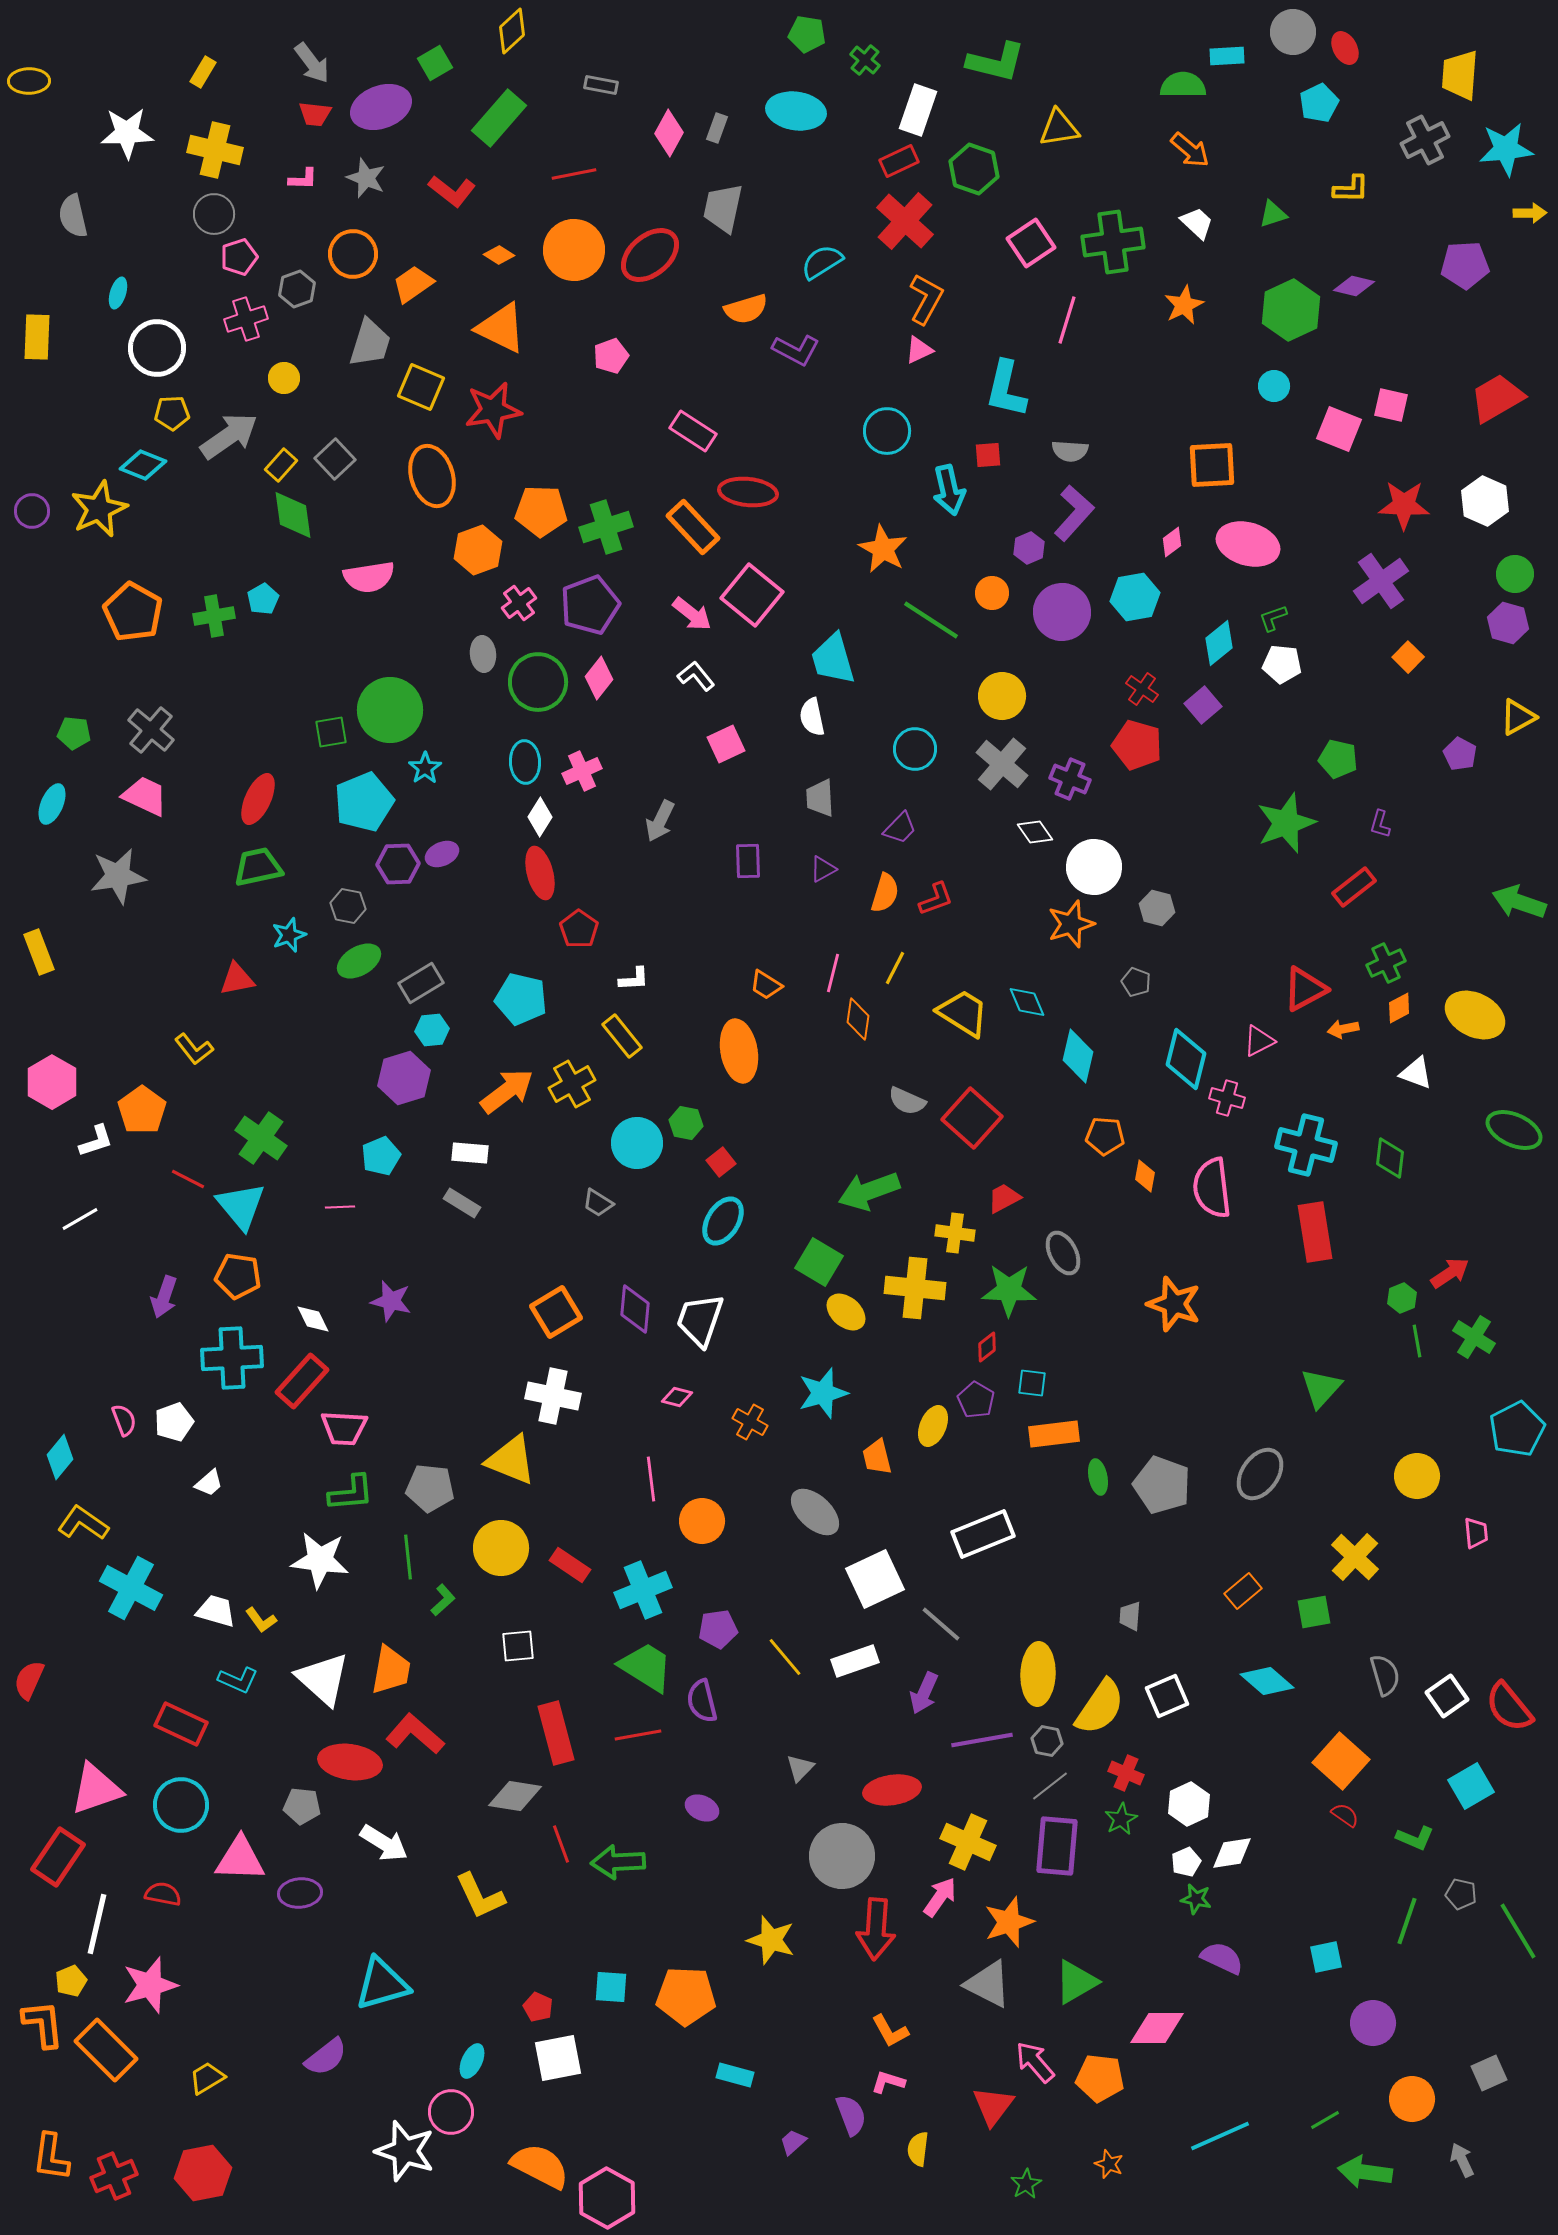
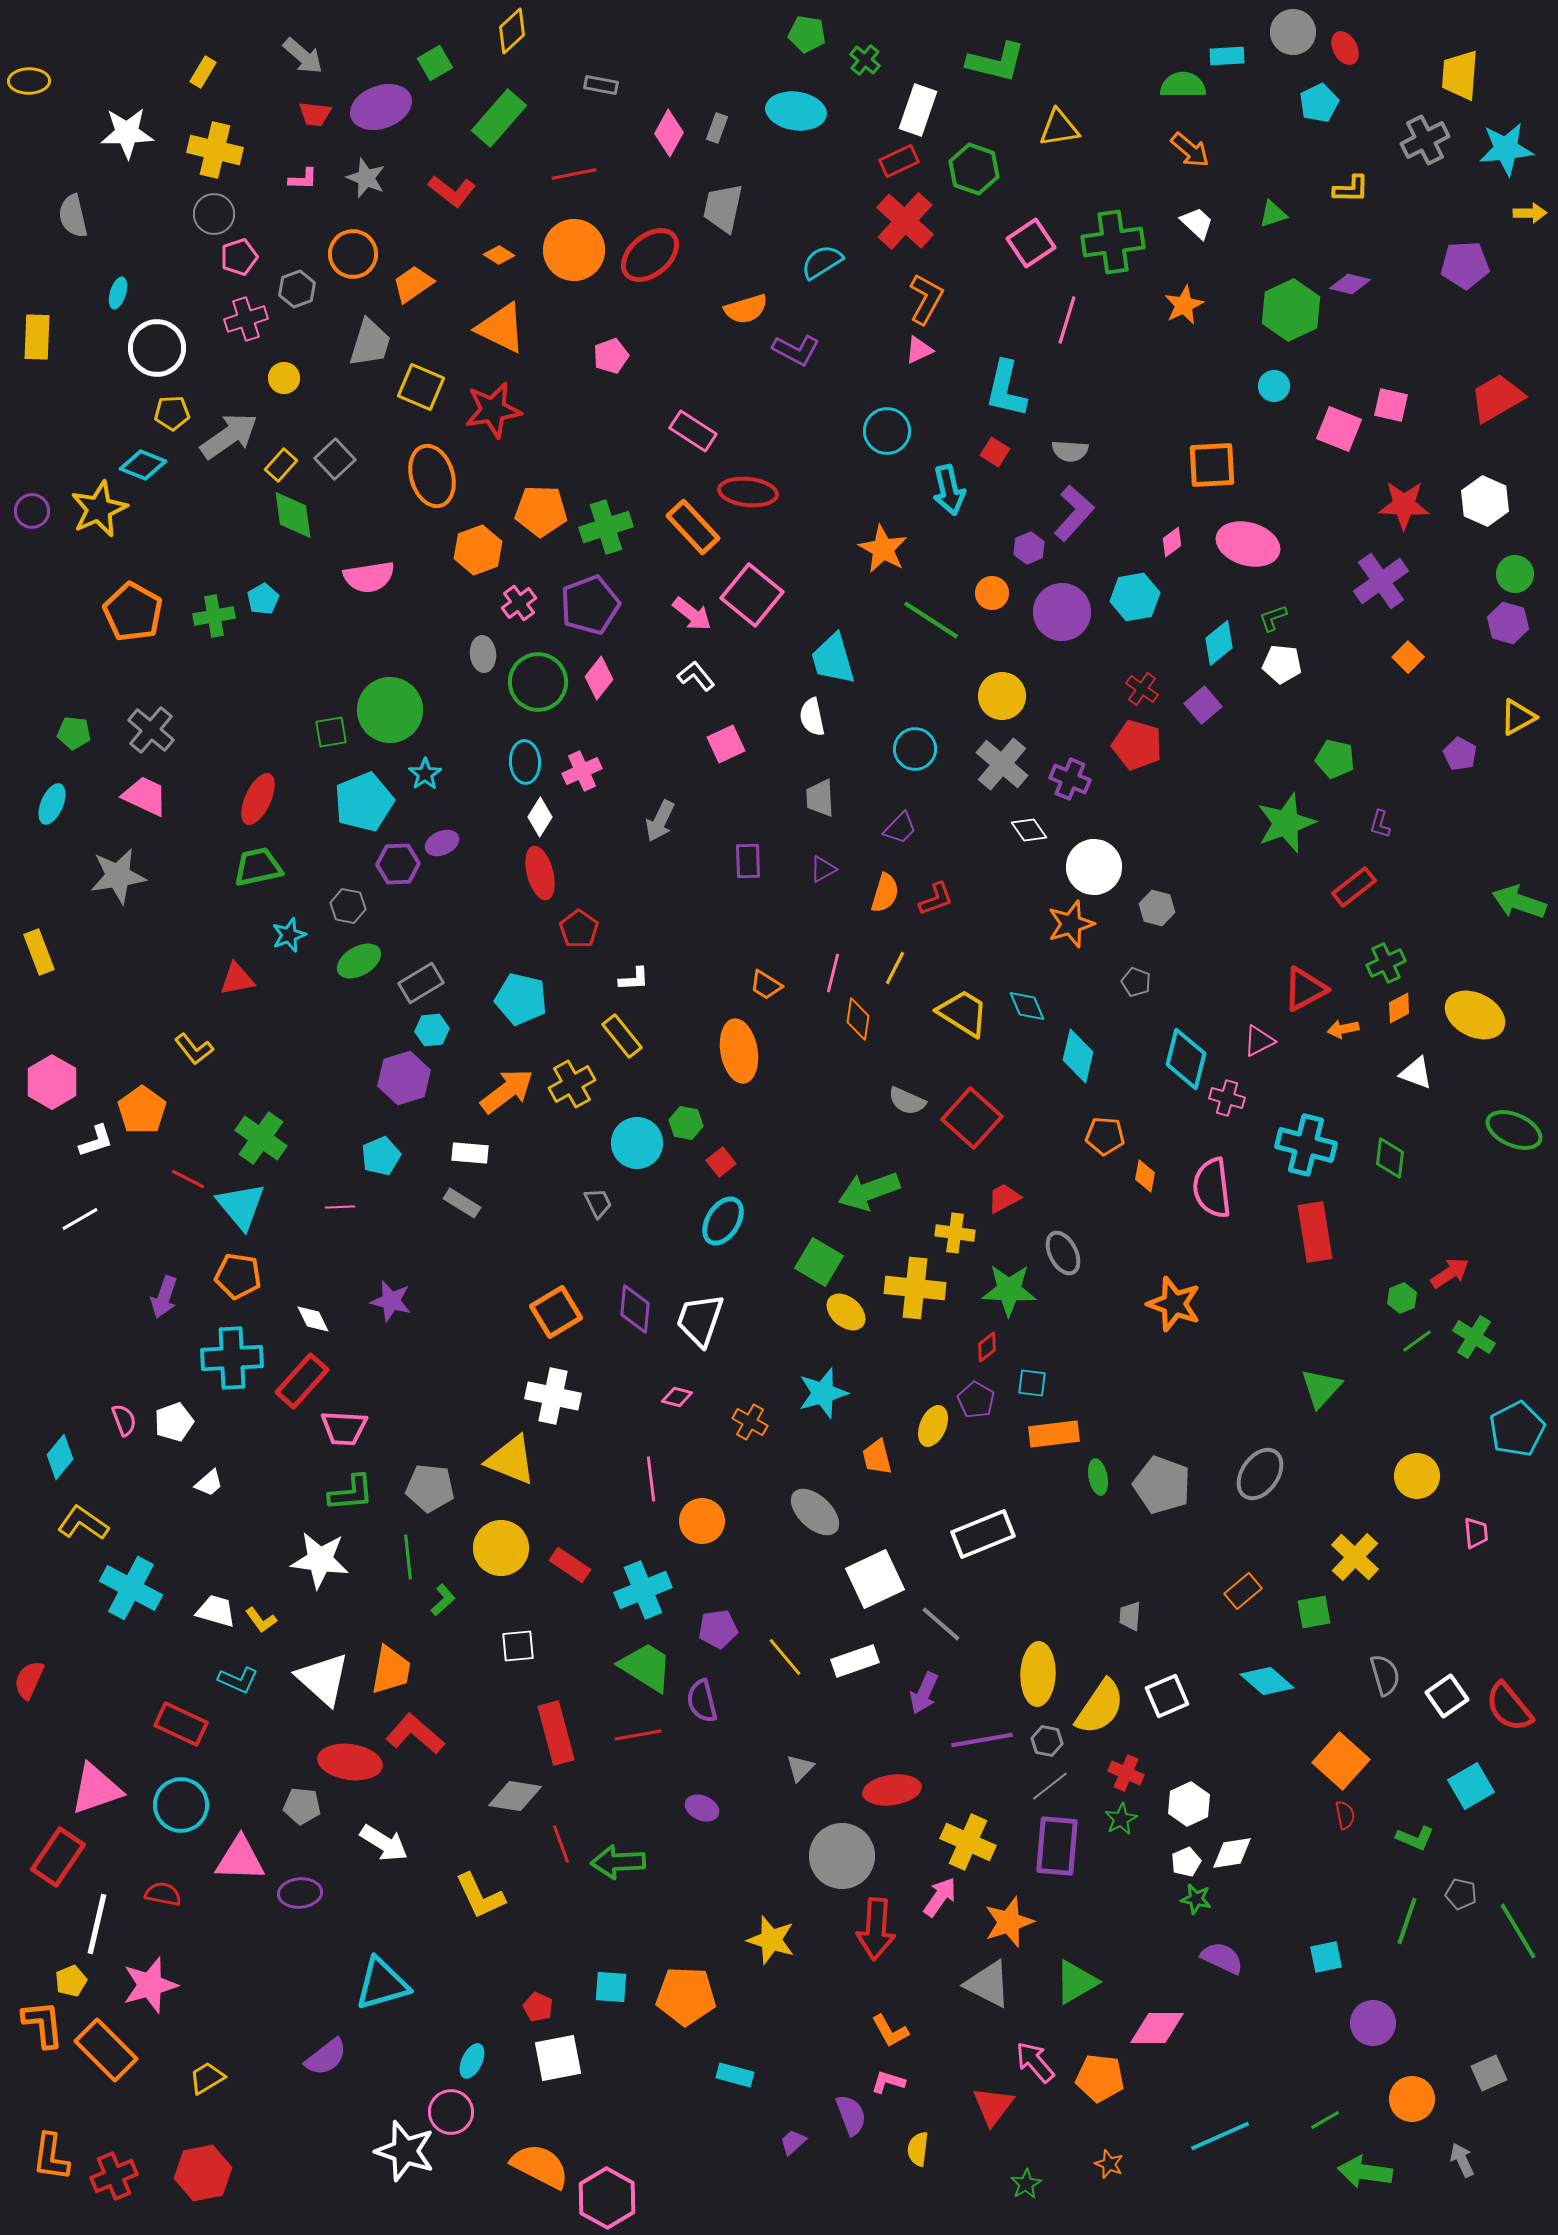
gray arrow at (312, 63): moved 9 px left, 7 px up; rotated 12 degrees counterclockwise
purple diamond at (1354, 286): moved 4 px left, 2 px up
red square at (988, 455): moved 7 px right, 3 px up; rotated 36 degrees clockwise
green pentagon at (1338, 759): moved 3 px left
cyan star at (425, 768): moved 6 px down
white diamond at (1035, 832): moved 6 px left, 2 px up
purple ellipse at (442, 854): moved 11 px up
cyan diamond at (1027, 1002): moved 4 px down
gray trapezoid at (598, 1203): rotated 148 degrees counterclockwise
green line at (1417, 1341): rotated 64 degrees clockwise
red semicircle at (1345, 1815): rotated 44 degrees clockwise
